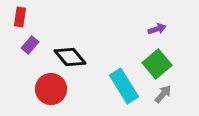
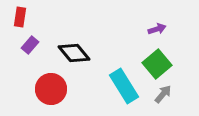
black diamond: moved 4 px right, 4 px up
